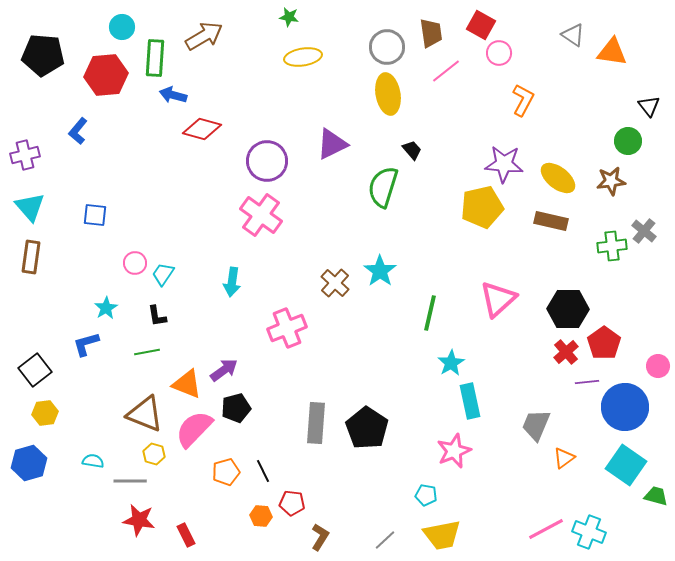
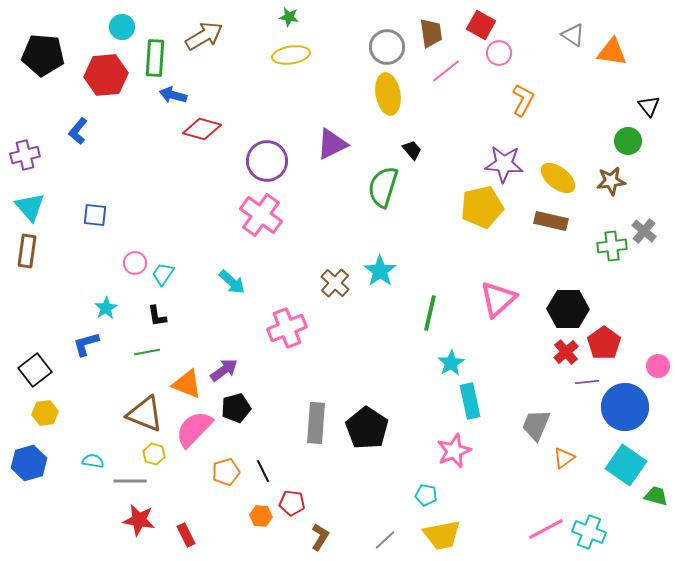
yellow ellipse at (303, 57): moved 12 px left, 2 px up
brown rectangle at (31, 257): moved 4 px left, 6 px up
cyan arrow at (232, 282): rotated 56 degrees counterclockwise
